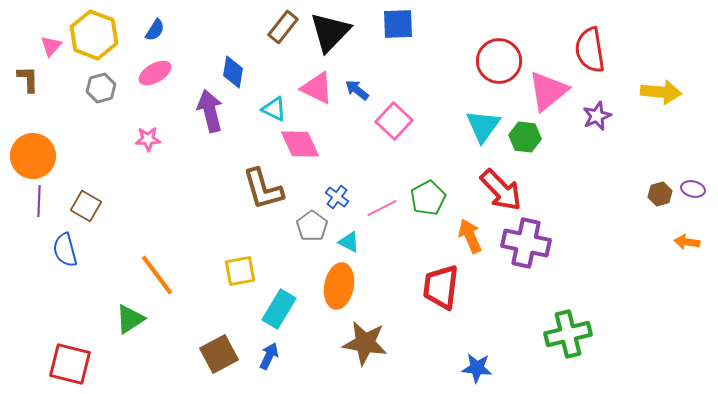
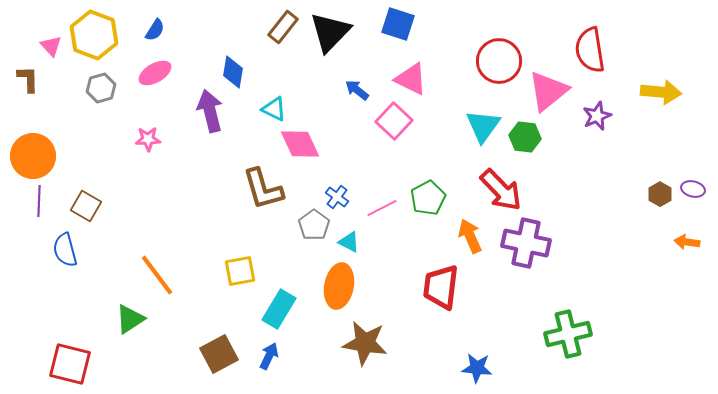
blue square at (398, 24): rotated 20 degrees clockwise
pink triangle at (51, 46): rotated 25 degrees counterclockwise
pink triangle at (317, 88): moved 94 px right, 9 px up
brown hexagon at (660, 194): rotated 15 degrees counterclockwise
gray pentagon at (312, 226): moved 2 px right, 1 px up
